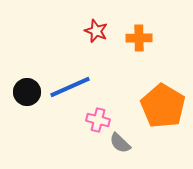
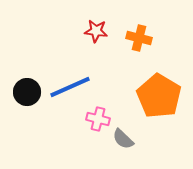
red star: rotated 15 degrees counterclockwise
orange cross: rotated 15 degrees clockwise
orange pentagon: moved 4 px left, 10 px up
pink cross: moved 1 px up
gray semicircle: moved 3 px right, 4 px up
